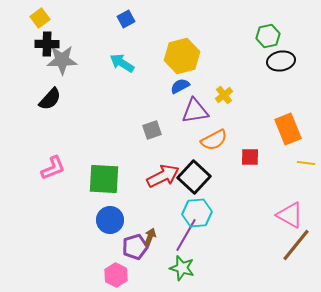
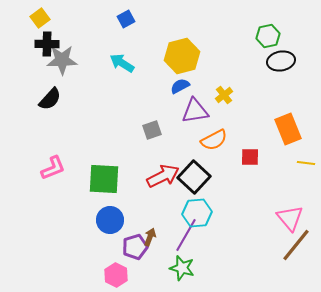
pink triangle: moved 3 px down; rotated 20 degrees clockwise
